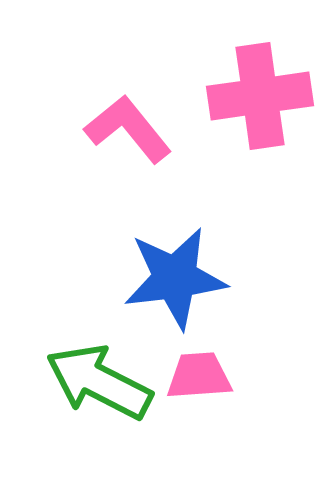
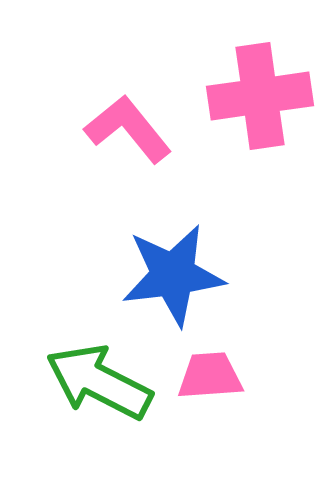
blue star: moved 2 px left, 3 px up
pink trapezoid: moved 11 px right
